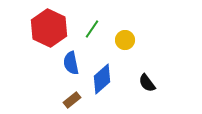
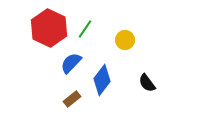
green line: moved 7 px left
blue semicircle: rotated 55 degrees clockwise
blue diamond: moved 1 px down; rotated 12 degrees counterclockwise
brown rectangle: moved 1 px up
